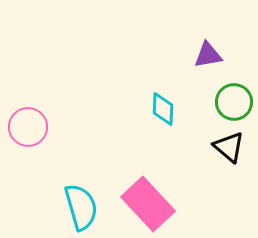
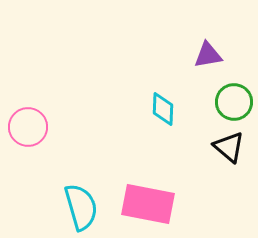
pink rectangle: rotated 36 degrees counterclockwise
